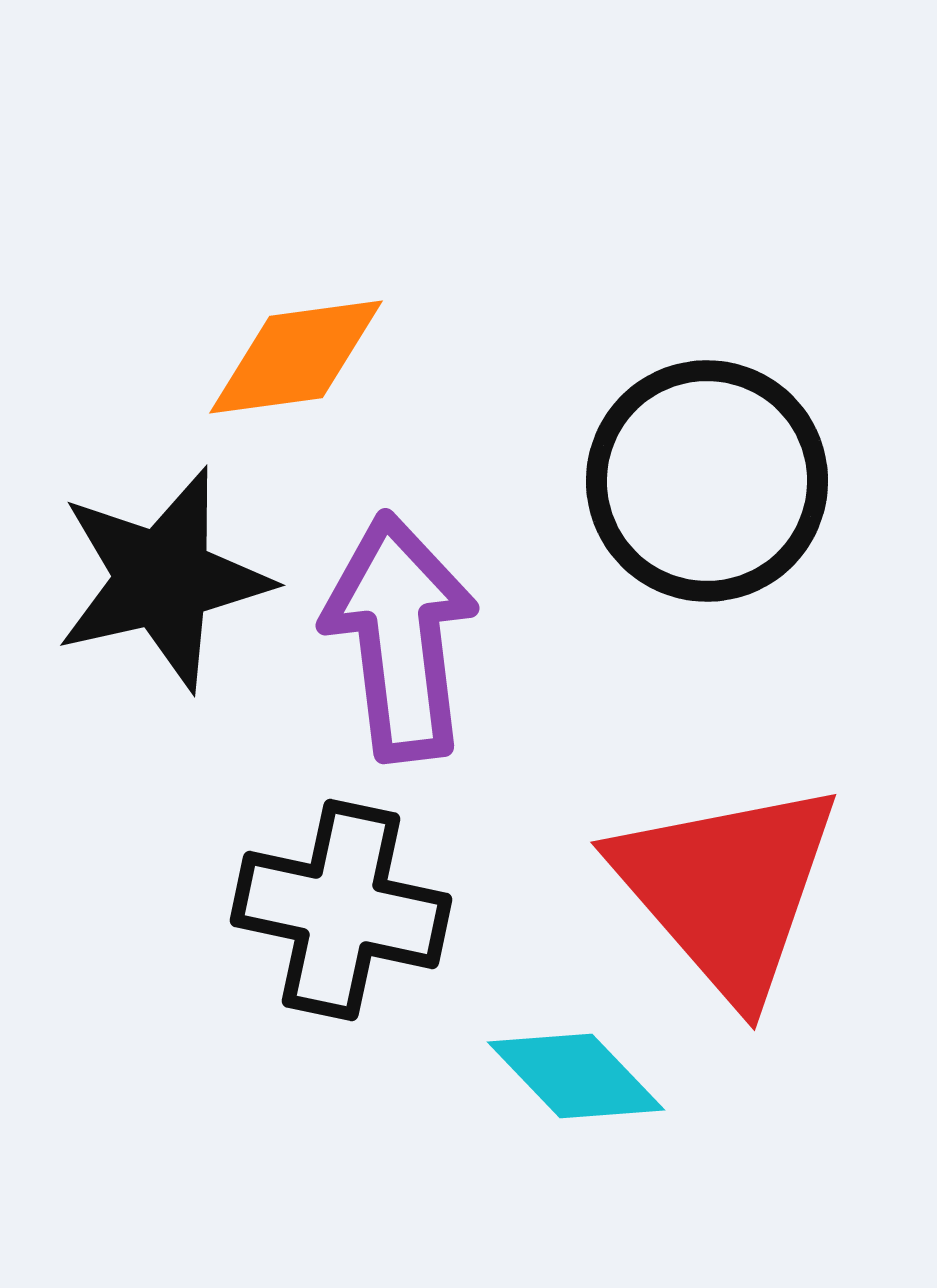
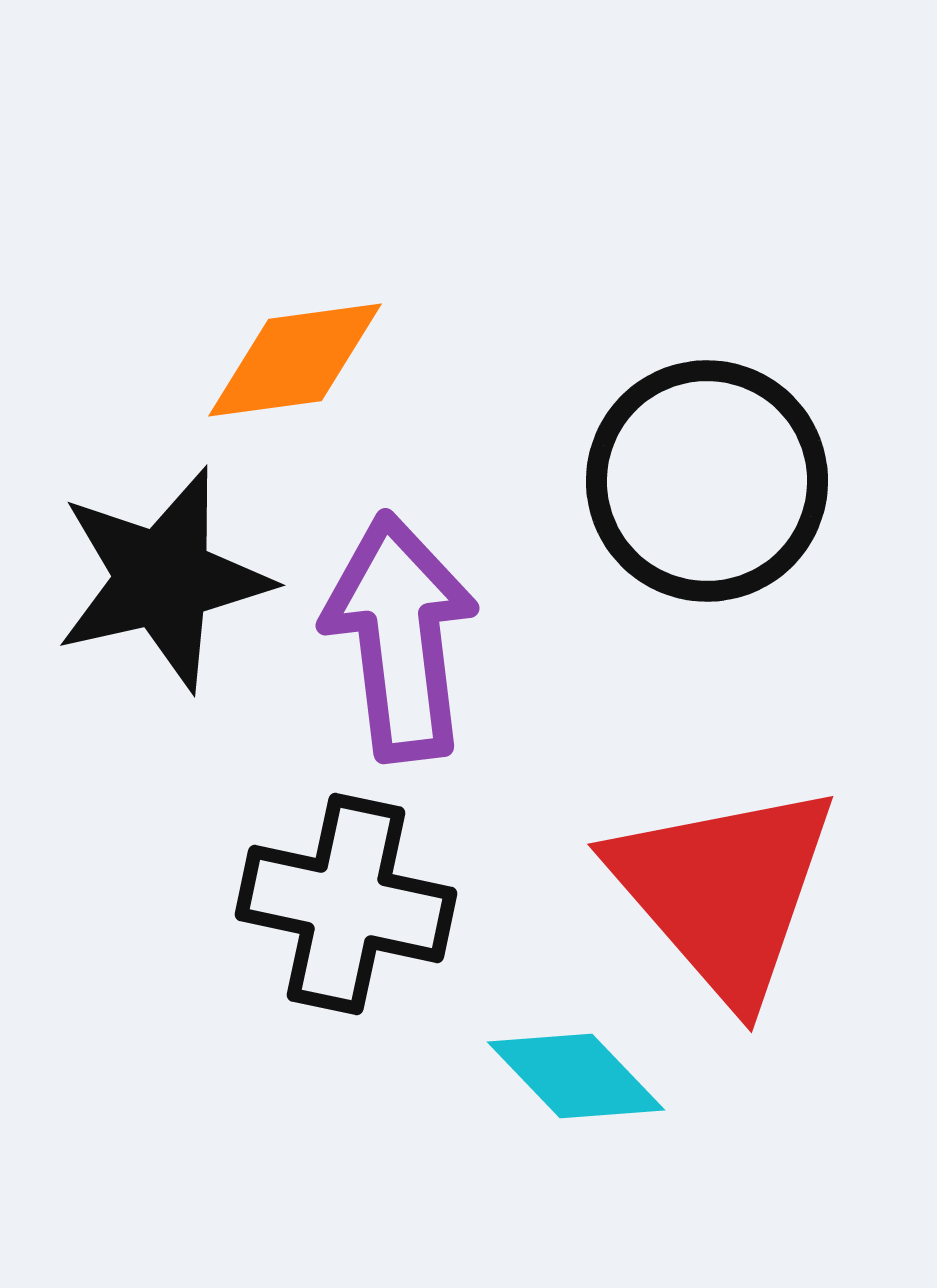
orange diamond: moved 1 px left, 3 px down
red triangle: moved 3 px left, 2 px down
black cross: moved 5 px right, 6 px up
